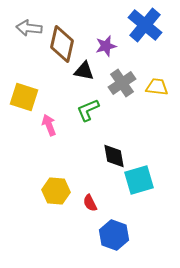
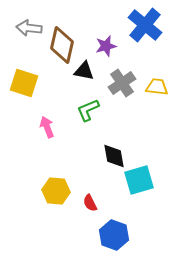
brown diamond: moved 1 px down
yellow square: moved 14 px up
pink arrow: moved 2 px left, 2 px down
